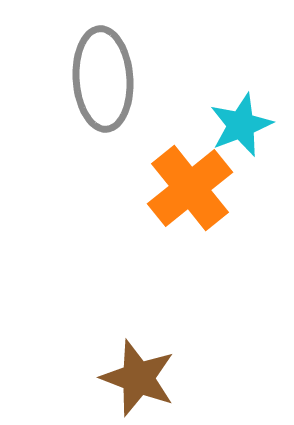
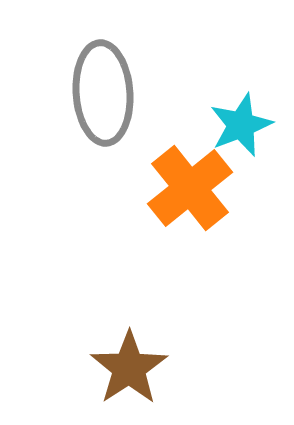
gray ellipse: moved 14 px down
brown star: moved 9 px left, 10 px up; rotated 18 degrees clockwise
